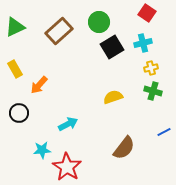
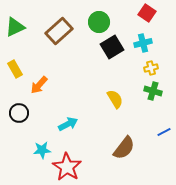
yellow semicircle: moved 2 px right, 2 px down; rotated 78 degrees clockwise
